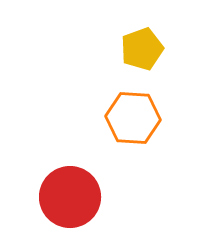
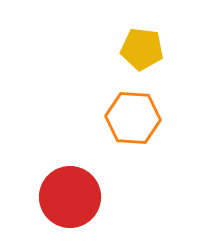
yellow pentagon: rotated 27 degrees clockwise
